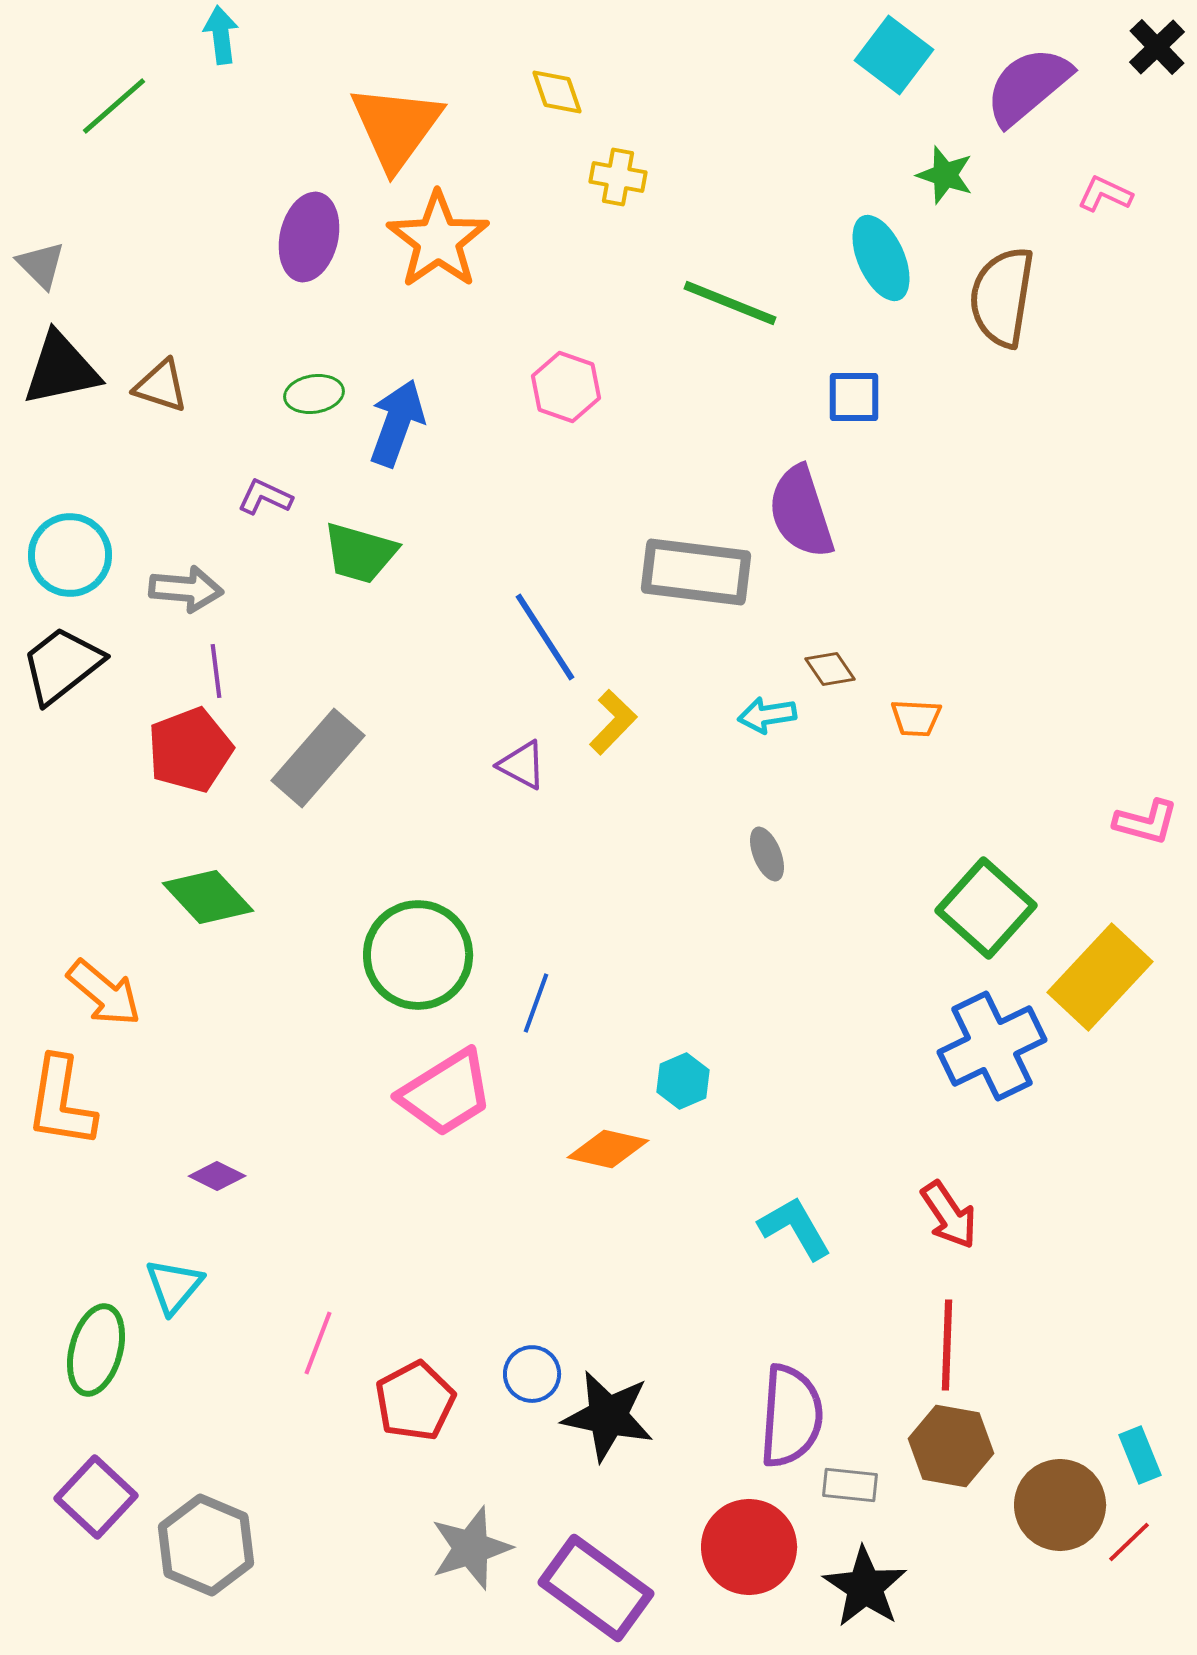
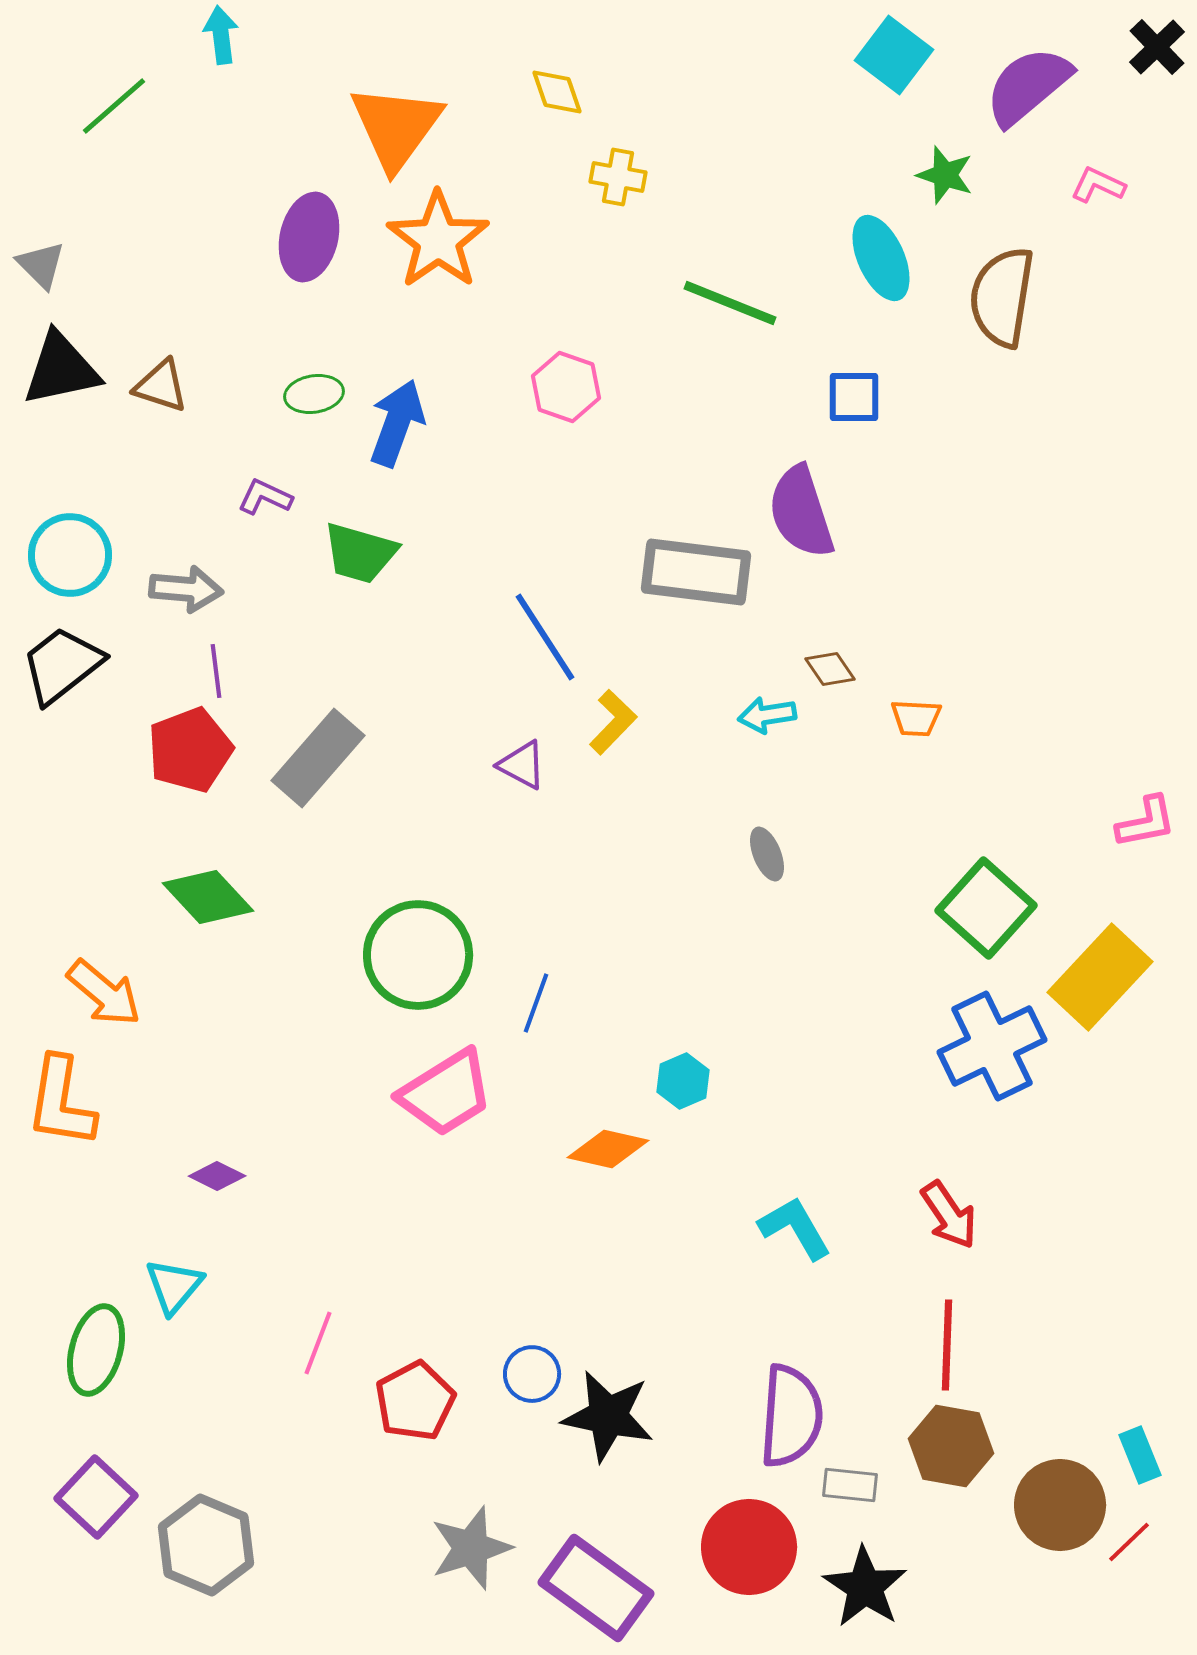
pink L-shape at (1105, 194): moved 7 px left, 9 px up
pink L-shape at (1146, 822): rotated 26 degrees counterclockwise
